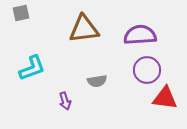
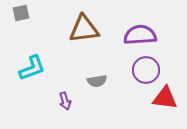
purple circle: moved 1 px left
